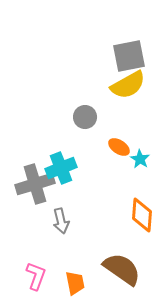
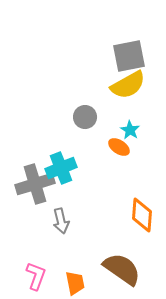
cyan star: moved 10 px left, 29 px up
